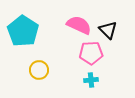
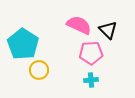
cyan pentagon: moved 13 px down
